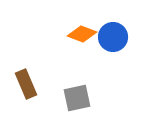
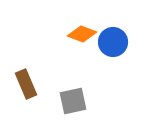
blue circle: moved 5 px down
gray square: moved 4 px left, 3 px down
